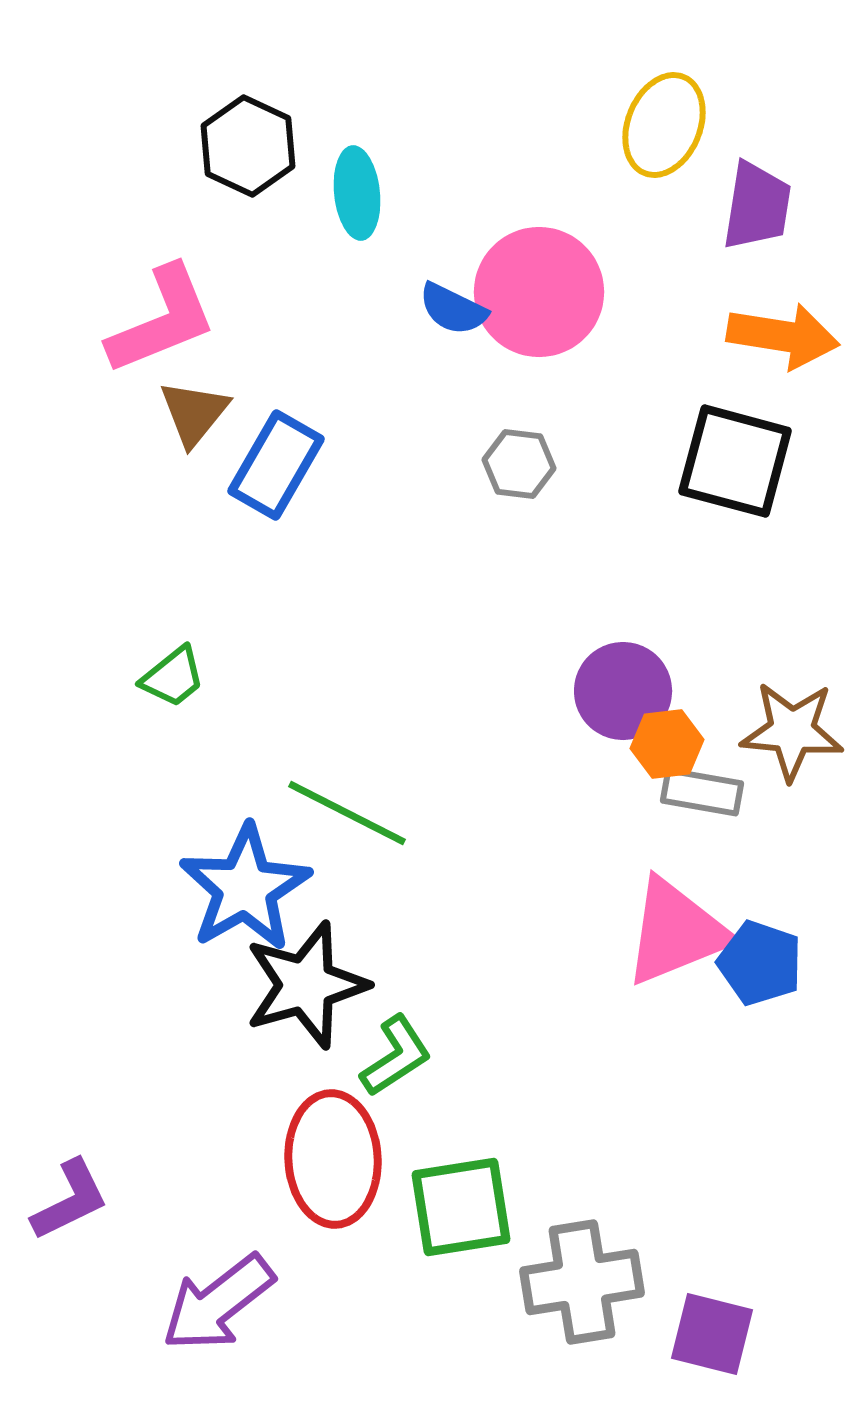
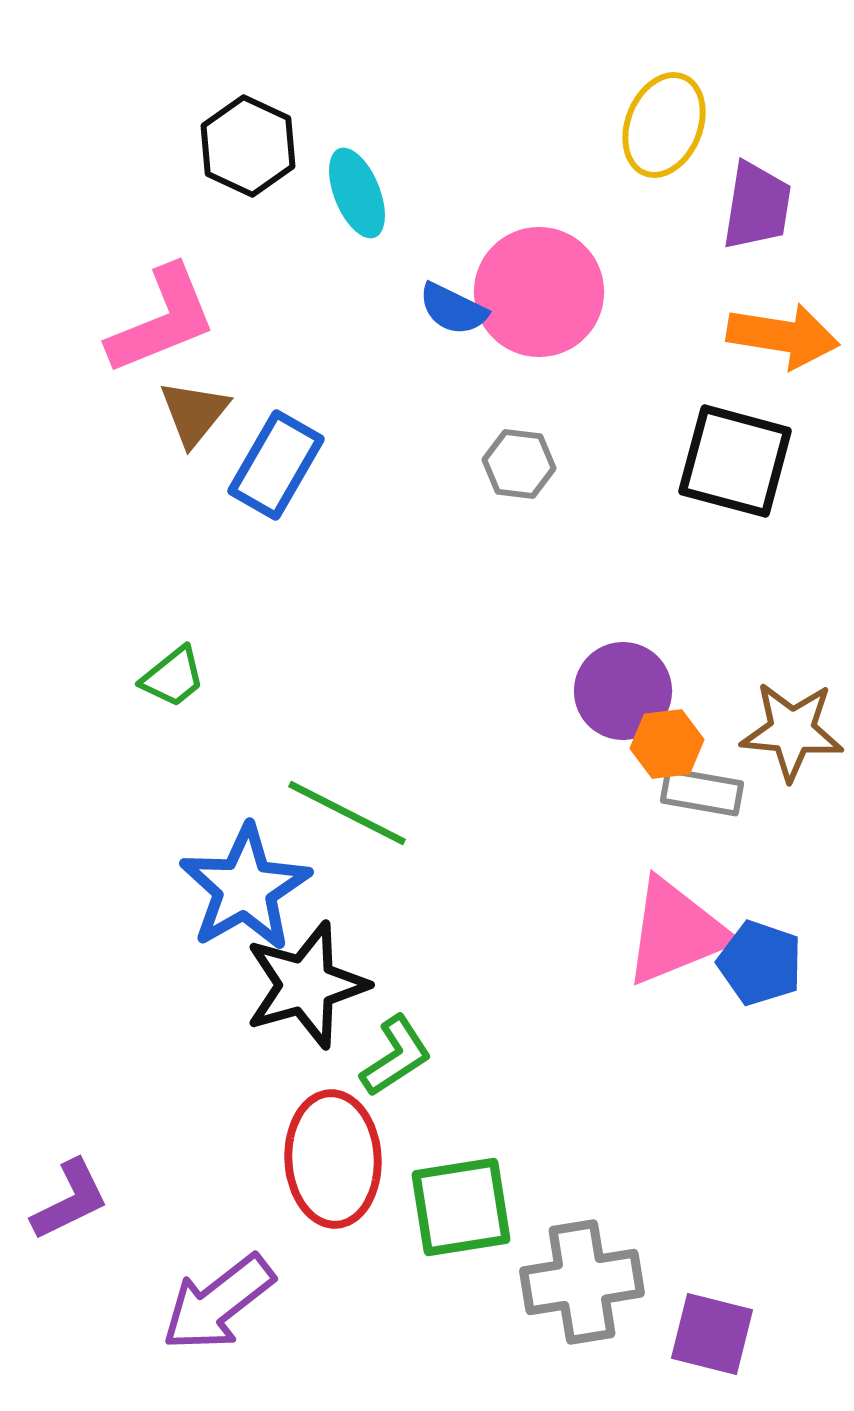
cyan ellipse: rotated 16 degrees counterclockwise
